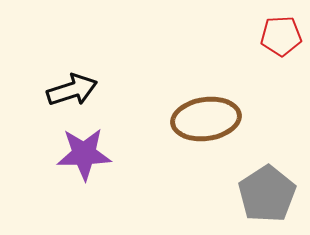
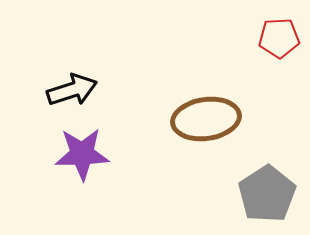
red pentagon: moved 2 px left, 2 px down
purple star: moved 2 px left
